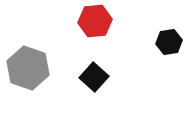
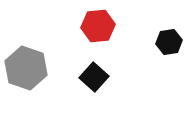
red hexagon: moved 3 px right, 5 px down
gray hexagon: moved 2 px left
